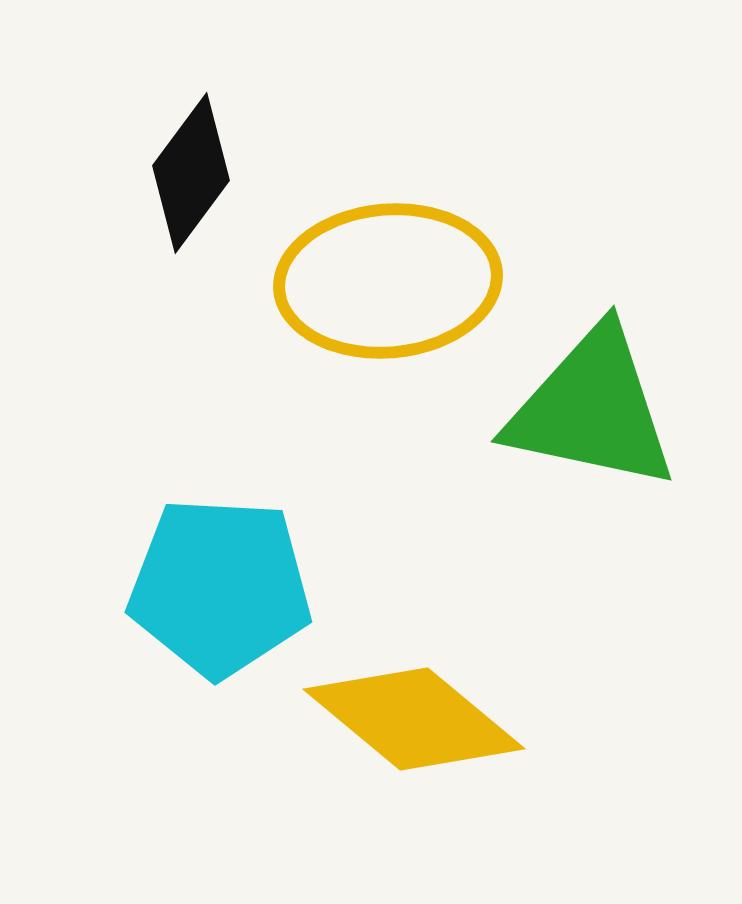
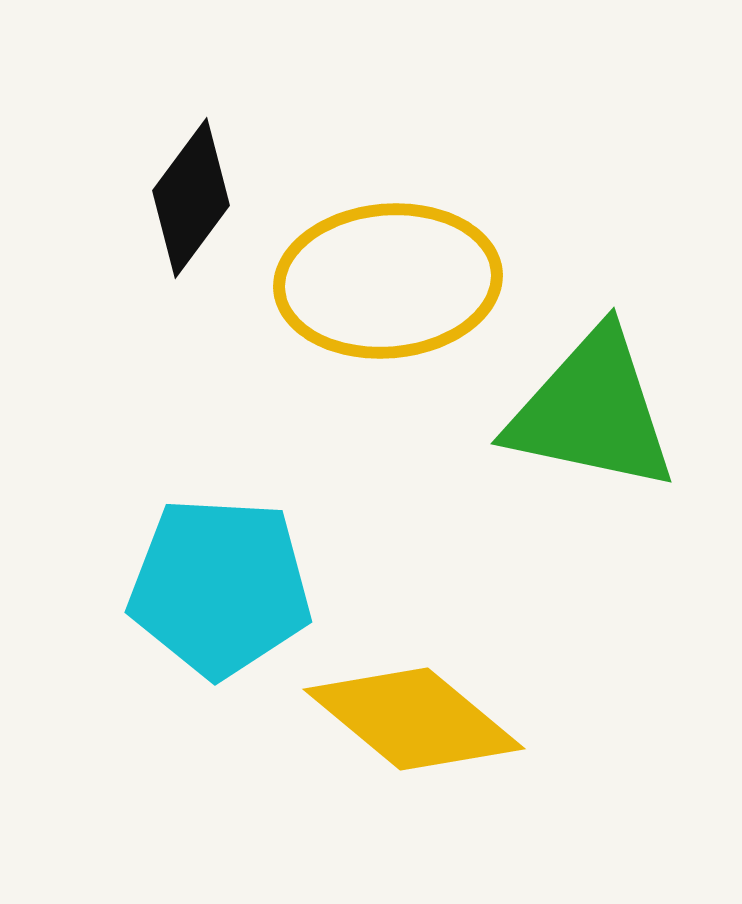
black diamond: moved 25 px down
green triangle: moved 2 px down
